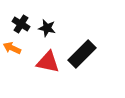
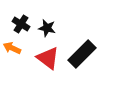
red triangle: moved 4 px up; rotated 25 degrees clockwise
